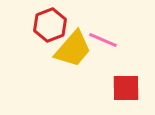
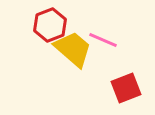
yellow trapezoid: rotated 90 degrees counterclockwise
red square: rotated 20 degrees counterclockwise
